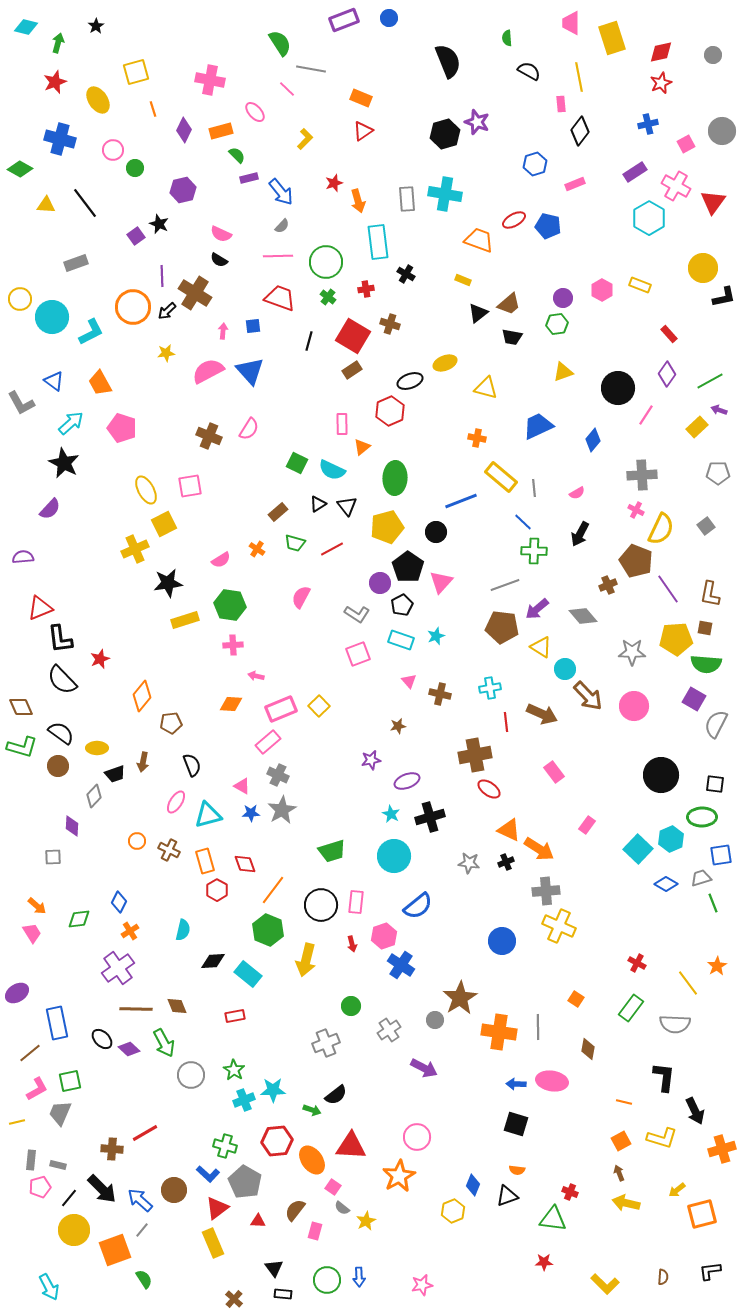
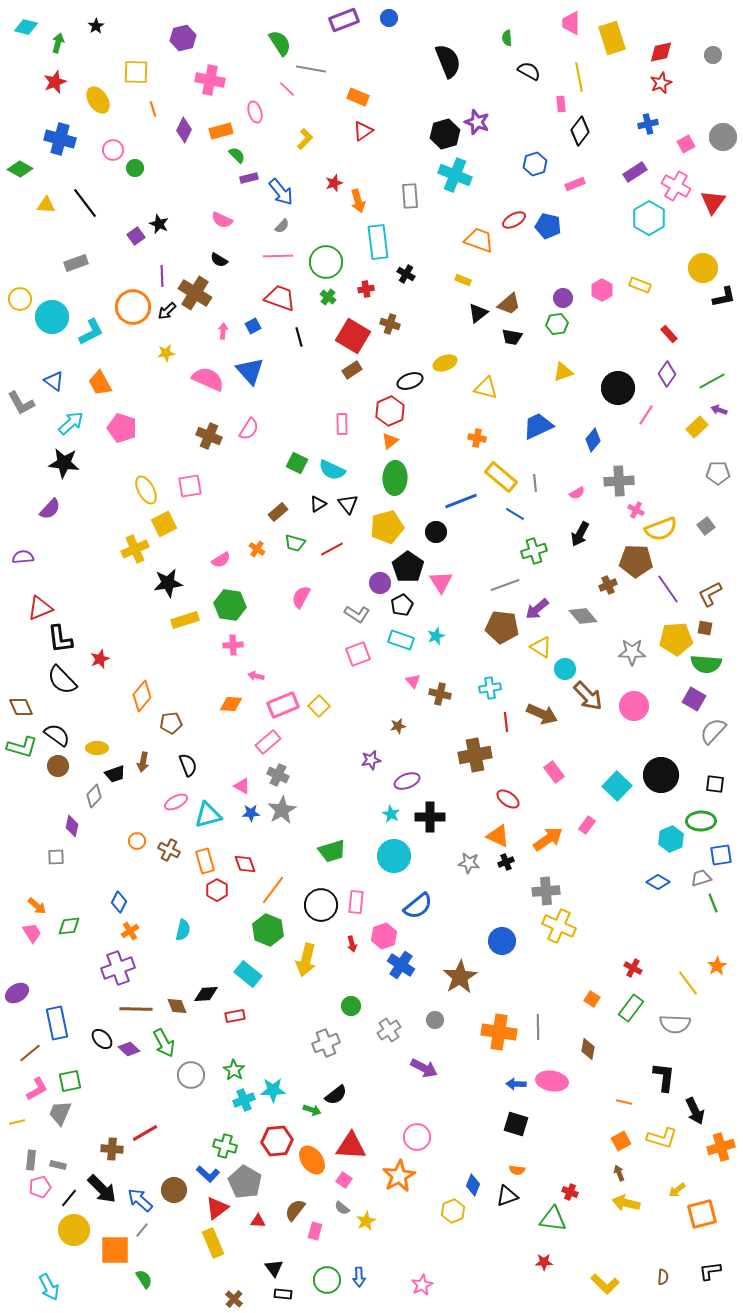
yellow square at (136, 72): rotated 16 degrees clockwise
orange rectangle at (361, 98): moved 3 px left, 1 px up
pink ellipse at (255, 112): rotated 25 degrees clockwise
gray circle at (722, 131): moved 1 px right, 6 px down
purple hexagon at (183, 190): moved 152 px up
cyan cross at (445, 194): moved 10 px right, 19 px up; rotated 12 degrees clockwise
gray rectangle at (407, 199): moved 3 px right, 3 px up
pink semicircle at (221, 234): moved 1 px right, 14 px up
blue square at (253, 326): rotated 21 degrees counterclockwise
black line at (309, 341): moved 10 px left, 4 px up; rotated 30 degrees counterclockwise
pink semicircle at (208, 371): moved 8 px down; rotated 52 degrees clockwise
green line at (710, 381): moved 2 px right
orange triangle at (362, 447): moved 28 px right, 6 px up
black star at (64, 463): rotated 20 degrees counterclockwise
gray cross at (642, 475): moved 23 px left, 6 px down
gray line at (534, 488): moved 1 px right, 5 px up
black triangle at (347, 506): moved 1 px right, 2 px up
blue line at (523, 522): moved 8 px left, 8 px up; rotated 12 degrees counterclockwise
yellow semicircle at (661, 529): rotated 44 degrees clockwise
green cross at (534, 551): rotated 20 degrees counterclockwise
brown pentagon at (636, 561): rotated 20 degrees counterclockwise
pink triangle at (441, 582): rotated 15 degrees counterclockwise
brown L-shape at (710, 594): rotated 52 degrees clockwise
pink triangle at (409, 681): moved 4 px right
pink rectangle at (281, 709): moved 2 px right, 4 px up
gray semicircle at (716, 724): moved 3 px left, 7 px down; rotated 16 degrees clockwise
black semicircle at (61, 733): moved 4 px left, 2 px down
black semicircle at (192, 765): moved 4 px left
red ellipse at (489, 789): moved 19 px right, 10 px down
pink ellipse at (176, 802): rotated 30 degrees clockwise
black cross at (430, 817): rotated 16 degrees clockwise
green ellipse at (702, 817): moved 1 px left, 4 px down
purple diamond at (72, 826): rotated 10 degrees clockwise
orange triangle at (509, 830): moved 11 px left, 6 px down
orange arrow at (539, 849): moved 9 px right, 10 px up; rotated 68 degrees counterclockwise
cyan square at (638, 849): moved 21 px left, 63 px up
gray square at (53, 857): moved 3 px right
blue diamond at (666, 884): moved 8 px left, 2 px up
green diamond at (79, 919): moved 10 px left, 7 px down
black diamond at (213, 961): moved 7 px left, 33 px down
red cross at (637, 963): moved 4 px left, 5 px down
purple cross at (118, 968): rotated 16 degrees clockwise
brown star at (460, 998): moved 21 px up
orange square at (576, 999): moved 16 px right
orange cross at (722, 1149): moved 1 px left, 2 px up
pink square at (333, 1187): moved 11 px right, 7 px up
orange square at (115, 1250): rotated 20 degrees clockwise
pink star at (422, 1285): rotated 15 degrees counterclockwise
